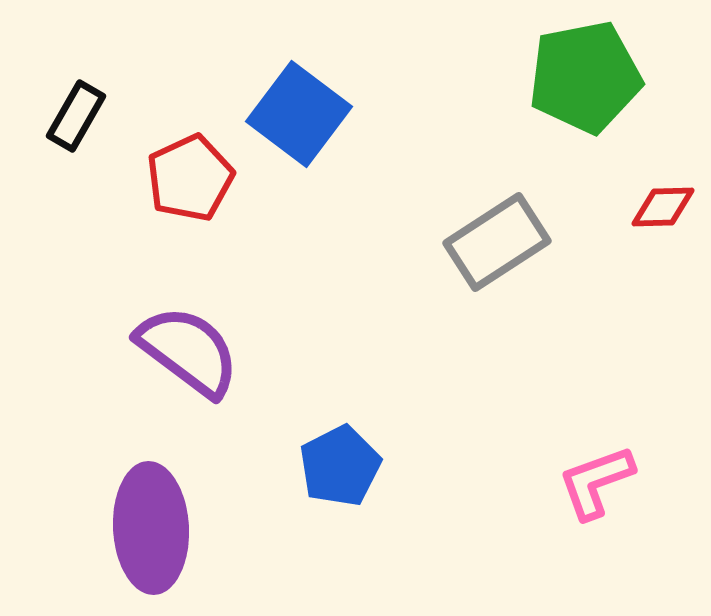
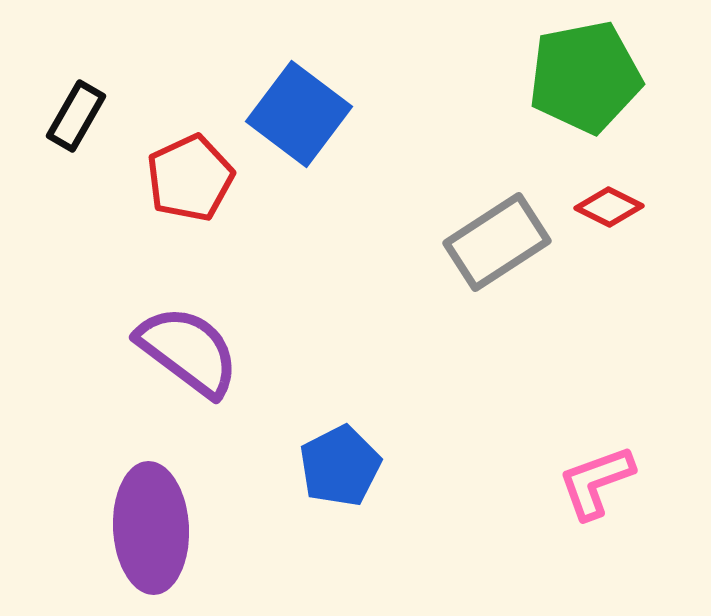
red diamond: moved 54 px left; rotated 28 degrees clockwise
